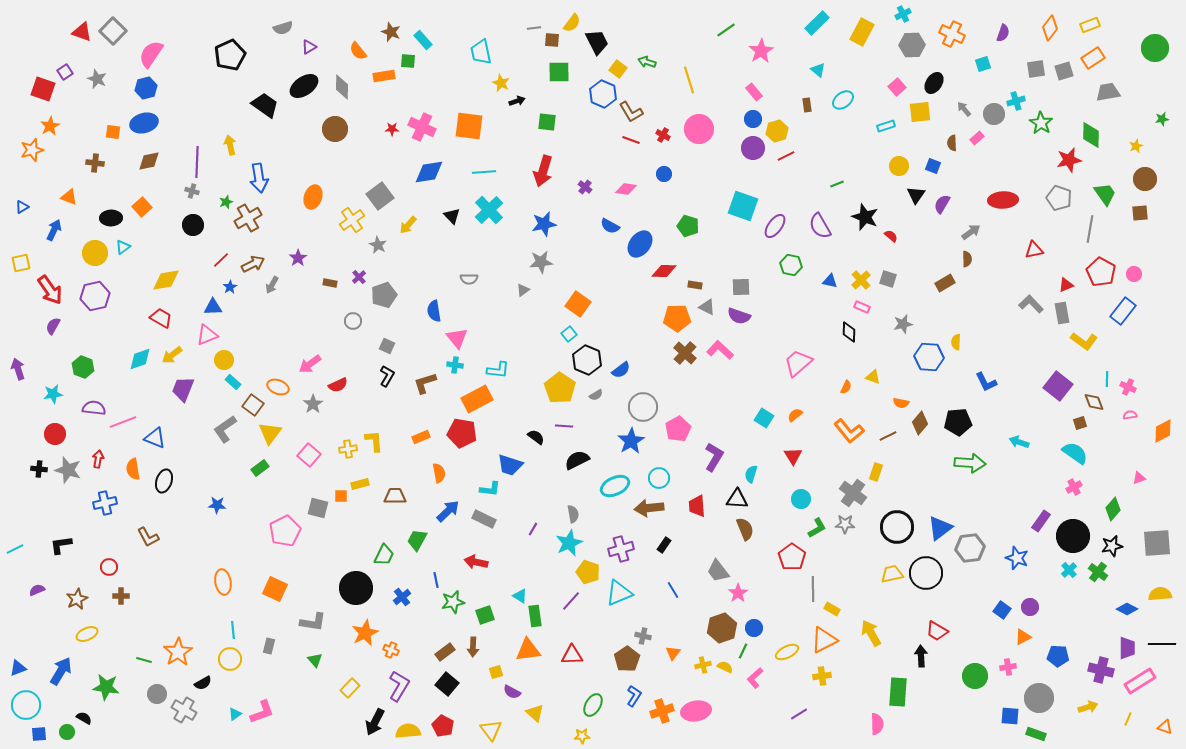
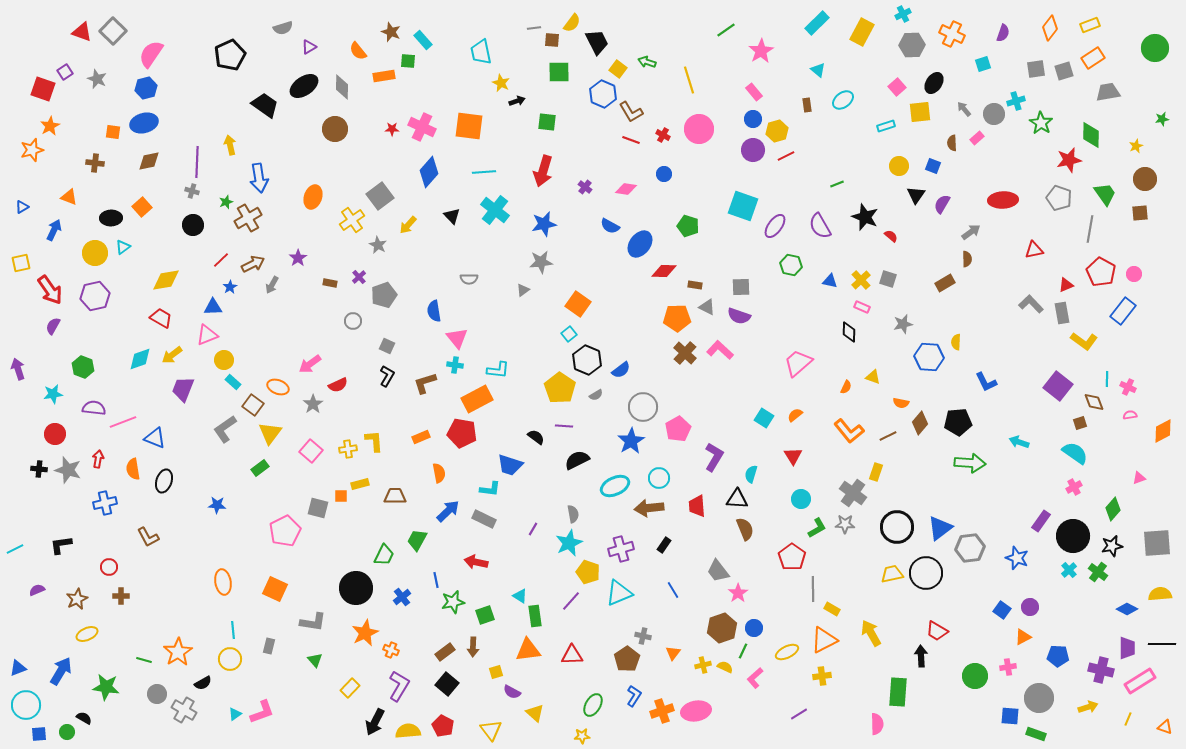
purple circle at (753, 148): moved 2 px down
blue diamond at (429, 172): rotated 40 degrees counterclockwise
cyan cross at (489, 210): moved 6 px right; rotated 8 degrees counterclockwise
pink square at (309, 455): moved 2 px right, 4 px up
